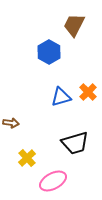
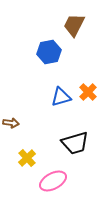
blue hexagon: rotated 20 degrees clockwise
